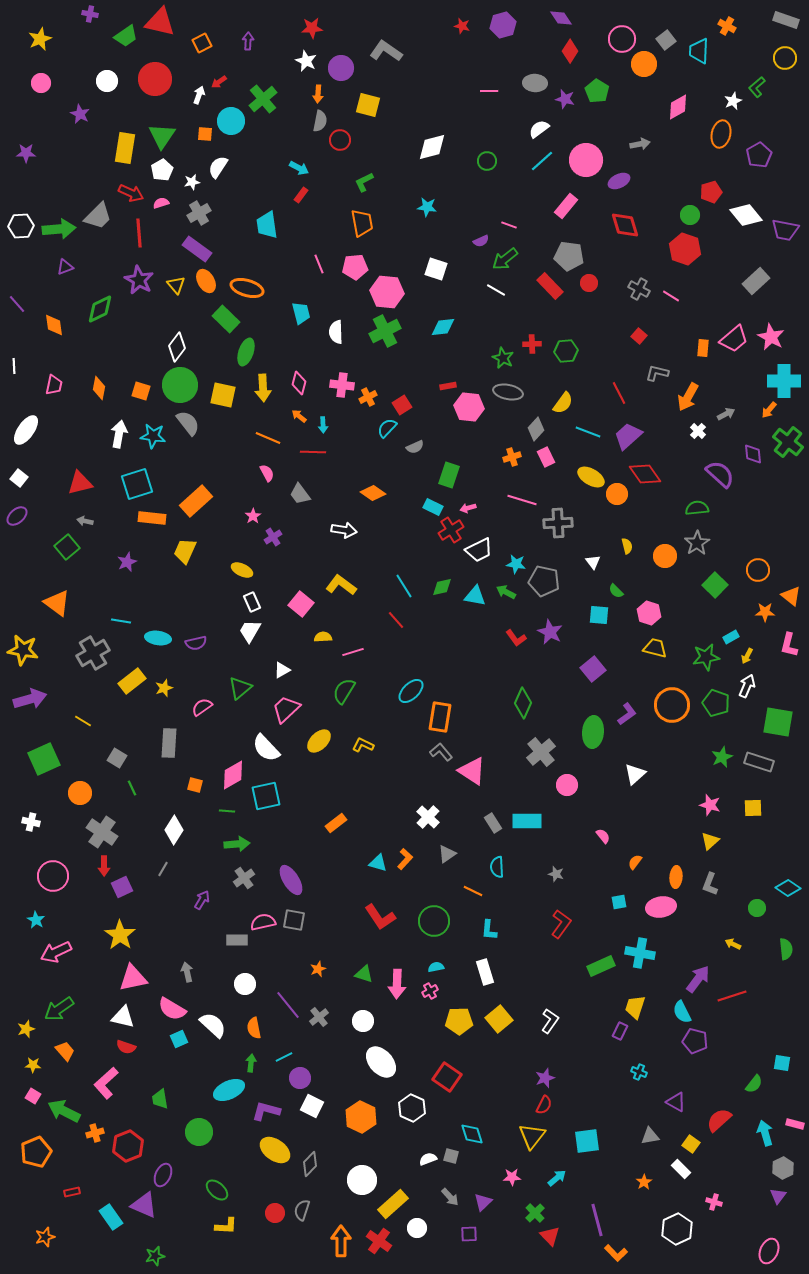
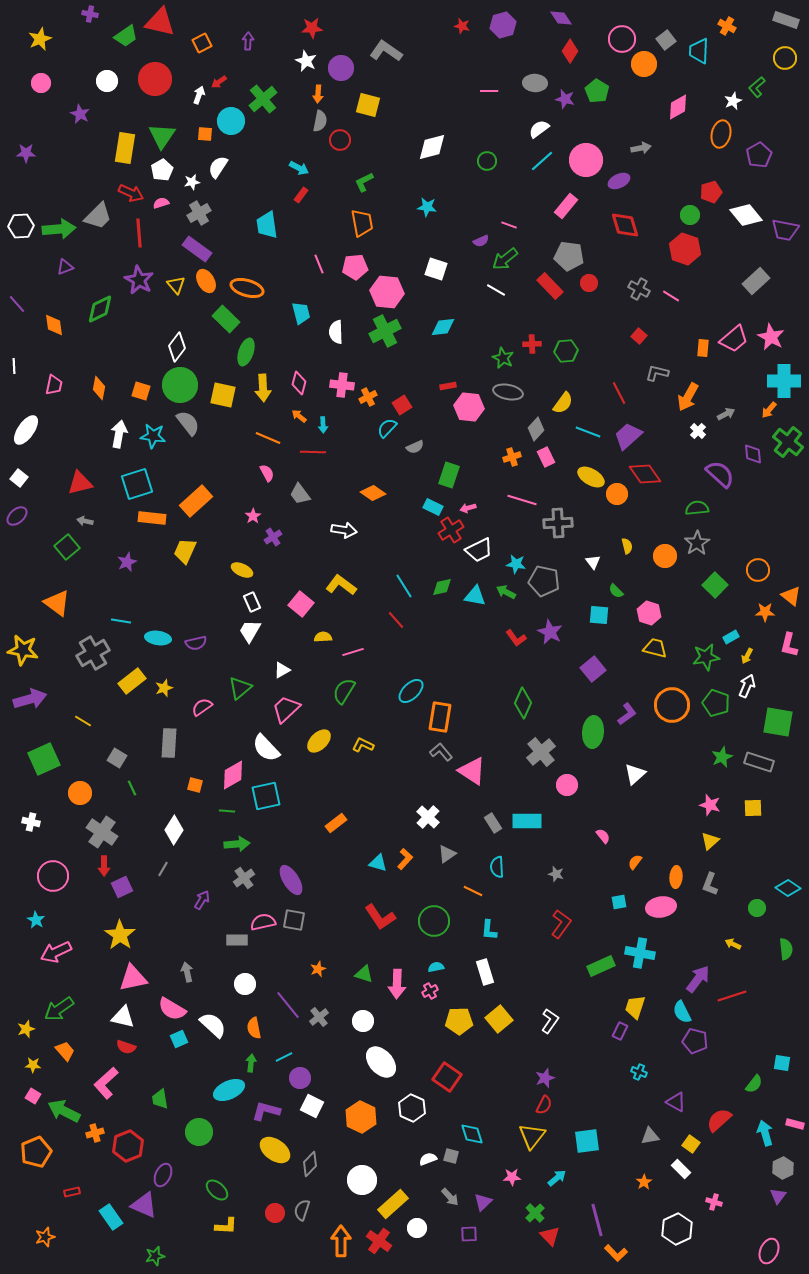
gray arrow at (640, 144): moved 1 px right, 4 px down
